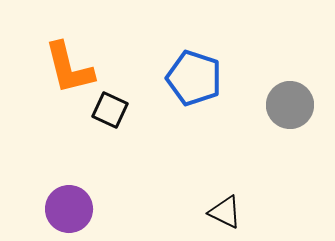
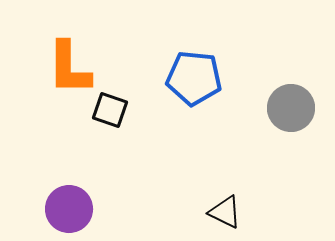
orange L-shape: rotated 14 degrees clockwise
blue pentagon: rotated 12 degrees counterclockwise
gray circle: moved 1 px right, 3 px down
black square: rotated 6 degrees counterclockwise
